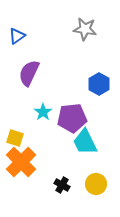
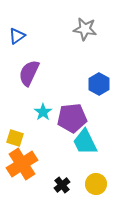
orange cross: moved 1 px right, 2 px down; rotated 12 degrees clockwise
black cross: rotated 21 degrees clockwise
